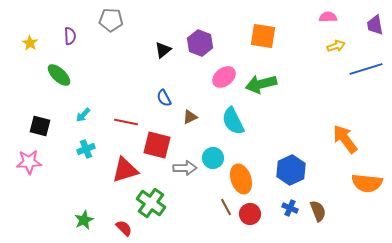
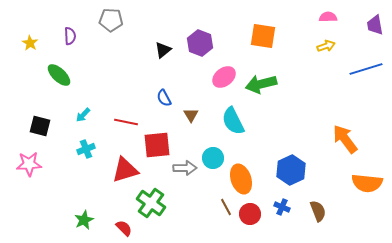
yellow arrow: moved 10 px left
brown triangle: moved 1 px right, 2 px up; rotated 35 degrees counterclockwise
red square: rotated 20 degrees counterclockwise
pink star: moved 2 px down
blue cross: moved 8 px left, 1 px up
